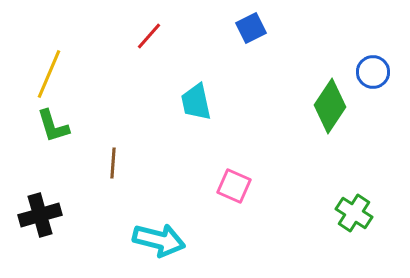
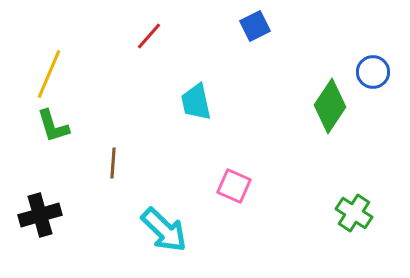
blue square: moved 4 px right, 2 px up
cyan arrow: moved 5 px right, 10 px up; rotated 30 degrees clockwise
